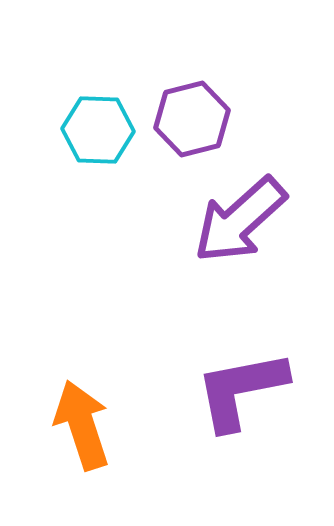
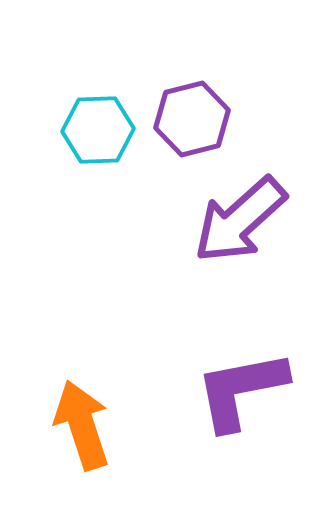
cyan hexagon: rotated 4 degrees counterclockwise
